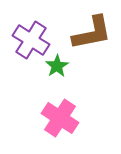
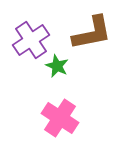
purple cross: rotated 24 degrees clockwise
green star: rotated 15 degrees counterclockwise
